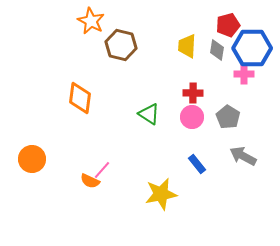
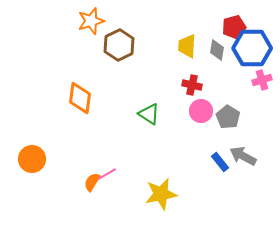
orange star: rotated 28 degrees clockwise
red pentagon: moved 6 px right, 2 px down
brown hexagon: moved 2 px left; rotated 20 degrees clockwise
pink cross: moved 18 px right, 6 px down; rotated 18 degrees counterclockwise
red cross: moved 1 px left, 8 px up; rotated 12 degrees clockwise
pink circle: moved 9 px right, 6 px up
blue rectangle: moved 23 px right, 2 px up
pink line: moved 5 px right, 4 px down; rotated 18 degrees clockwise
orange semicircle: moved 2 px right, 1 px down; rotated 96 degrees clockwise
